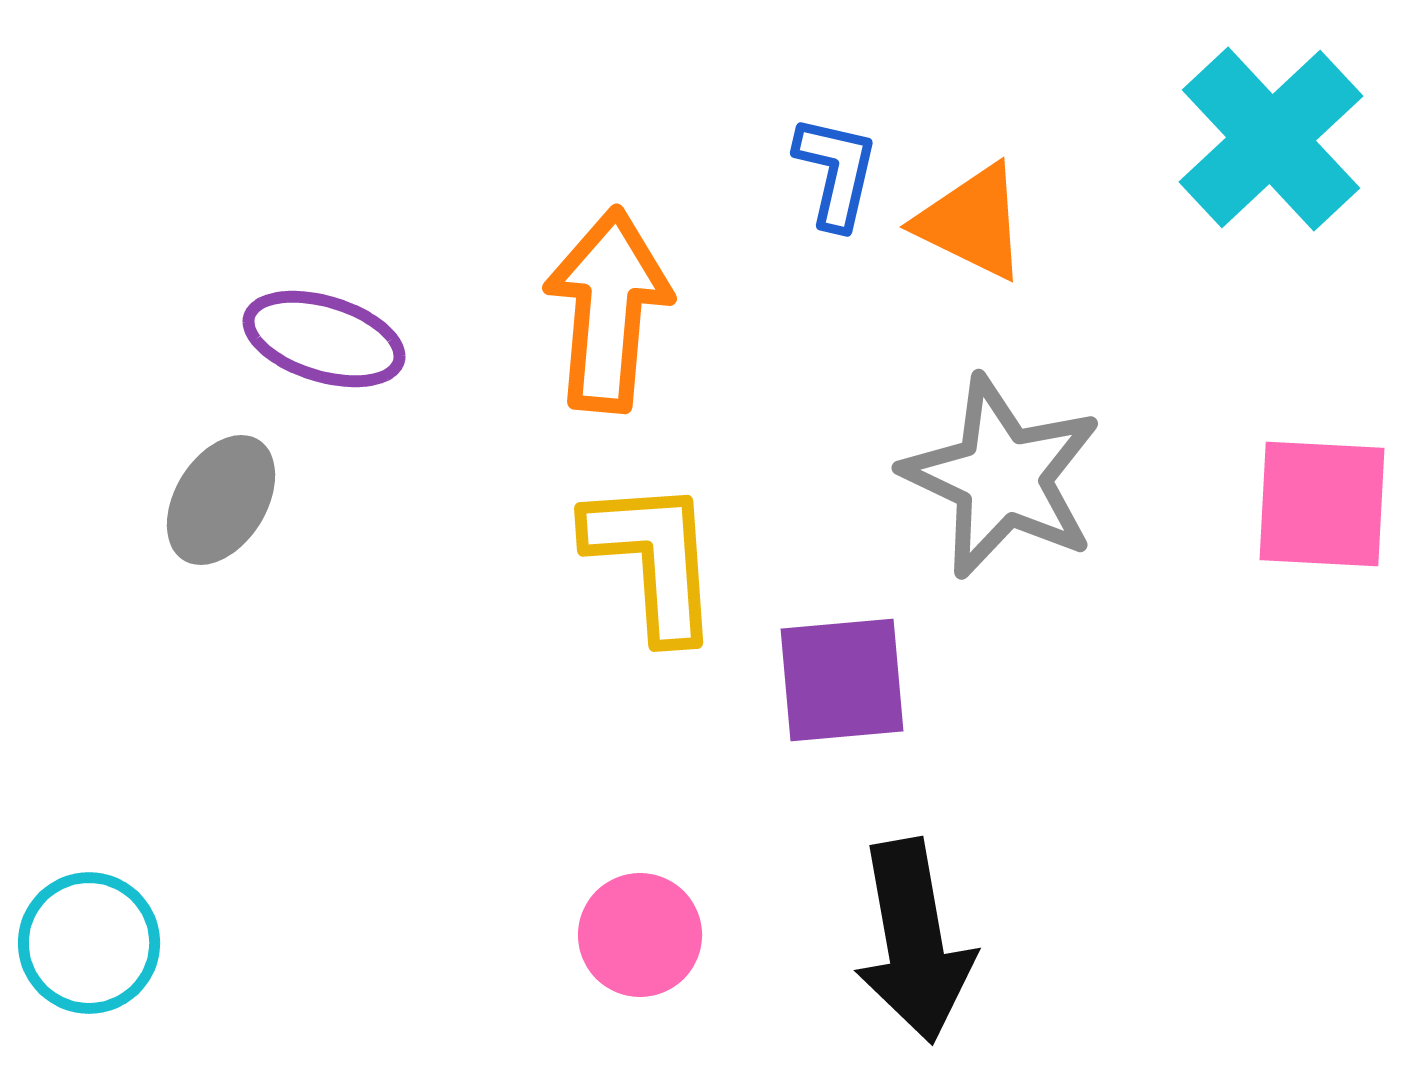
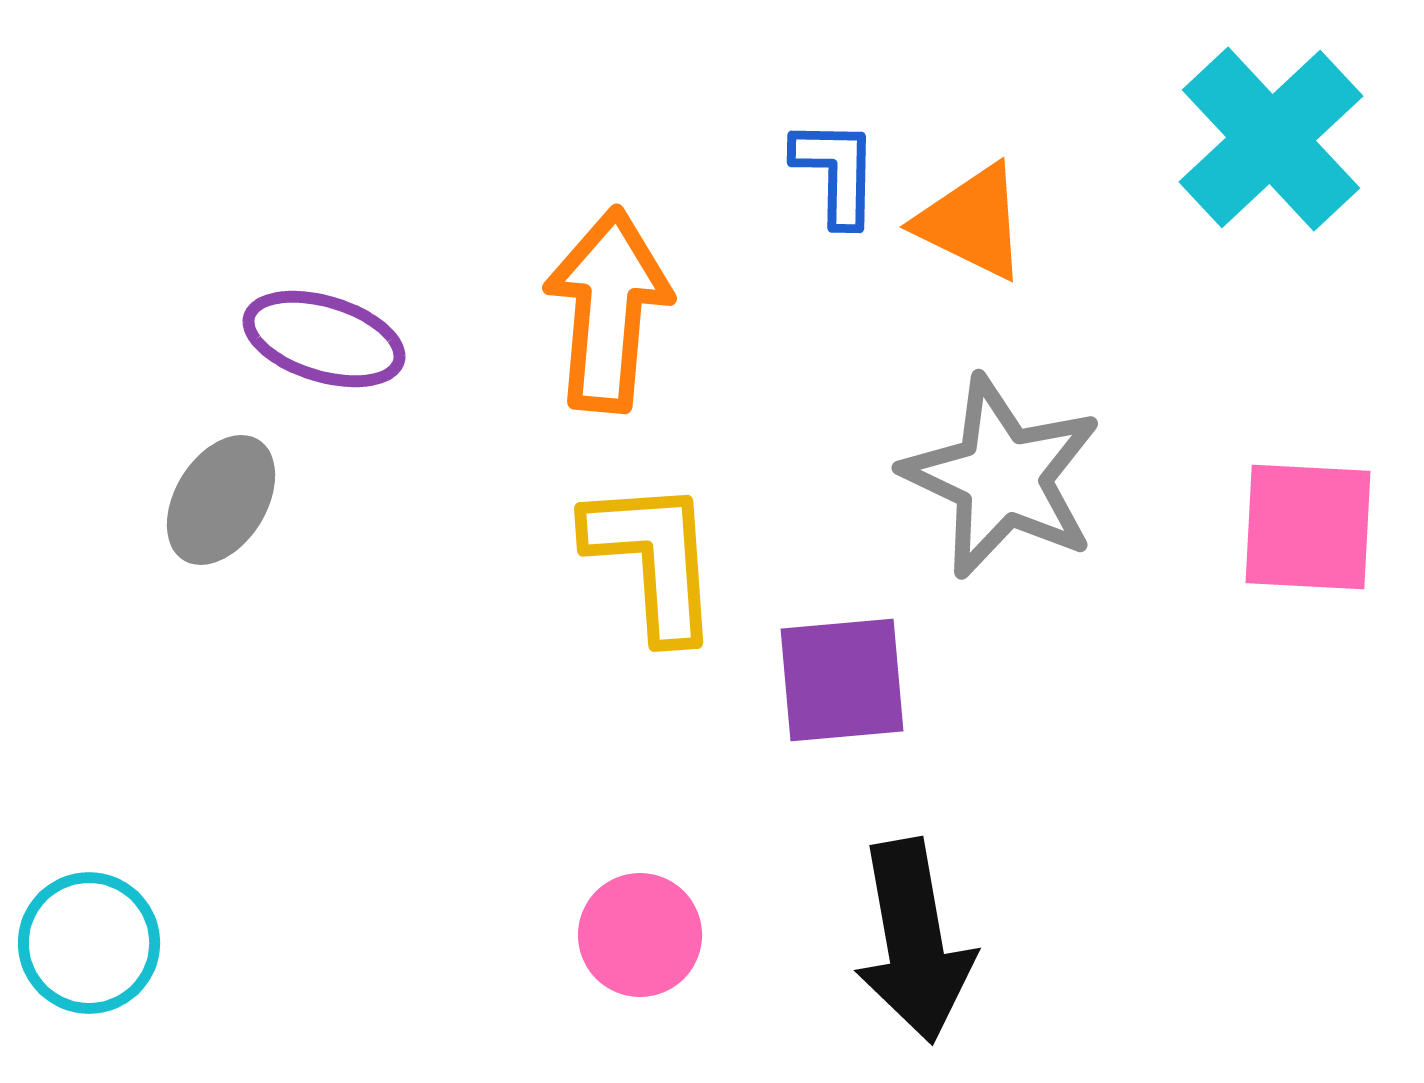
blue L-shape: rotated 12 degrees counterclockwise
pink square: moved 14 px left, 23 px down
